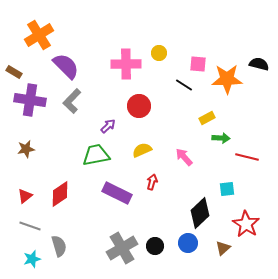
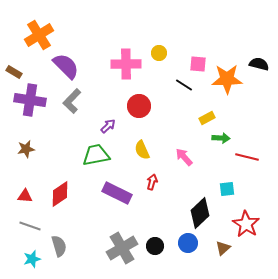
yellow semicircle: rotated 90 degrees counterclockwise
red triangle: rotated 42 degrees clockwise
